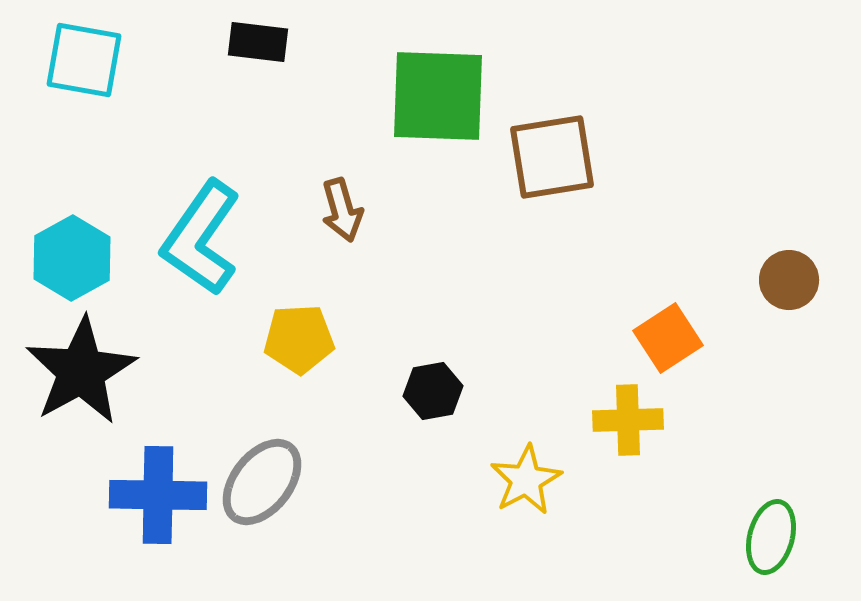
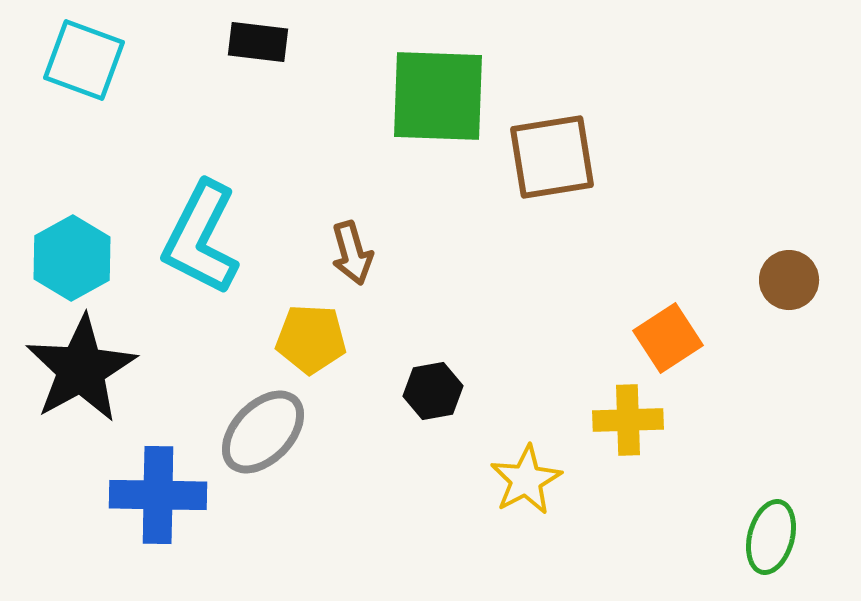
cyan square: rotated 10 degrees clockwise
brown arrow: moved 10 px right, 43 px down
cyan L-shape: rotated 8 degrees counterclockwise
yellow pentagon: moved 12 px right; rotated 6 degrees clockwise
black star: moved 2 px up
gray ellipse: moved 1 px right, 50 px up; rotated 6 degrees clockwise
